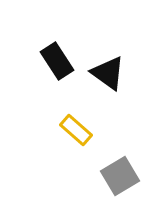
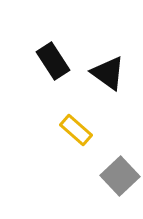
black rectangle: moved 4 px left
gray square: rotated 12 degrees counterclockwise
